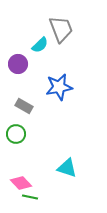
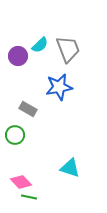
gray trapezoid: moved 7 px right, 20 px down
purple circle: moved 8 px up
gray rectangle: moved 4 px right, 3 px down
green circle: moved 1 px left, 1 px down
cyan triangle: moved 3 px right
pink diamond: moved 1 px up
green line: moved 1 px left
